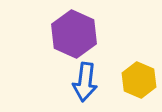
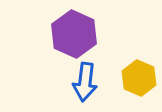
yellow hexagon: moved 2 px up
